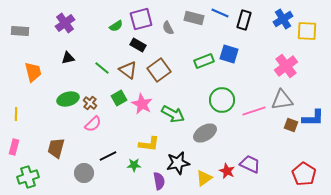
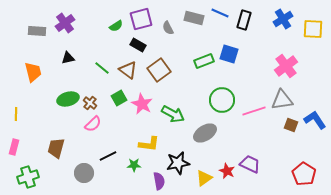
gray rectangle at (20, 31): moved 17 px right
yellow square at (307, 31): moved 6 px right, 2 px up
blue L-shape at (313, 118): moved 2 px right, 2 px down; rotated 125 degrees counterclockwise
